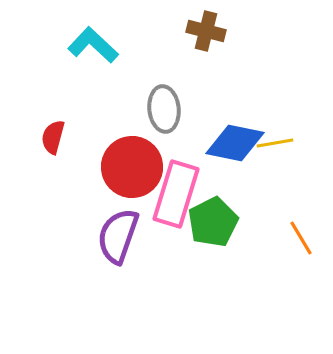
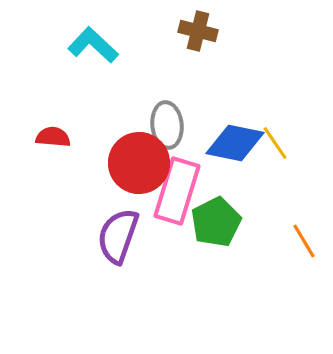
brown cross: moved 8 px left
gray ellipse: moved 3 px right, 16 px down
red semicircle: rotated 80 degrees clockwise
yellow line: rotated 66 degrees clockwise
red circle: moved 7 px right, 4 px up
pink rectangle: moved 1 px right, 3 px up
green pentagon: moved 3 px right
orange line: moved 3 px right, 3 px down
